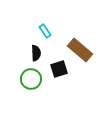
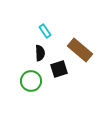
black semicircle: moved 4 px right
green circle: moved 2 px down
